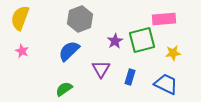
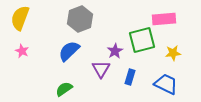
purple star: moved 10 px down
